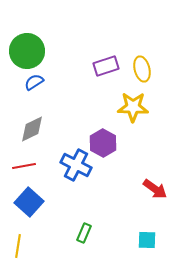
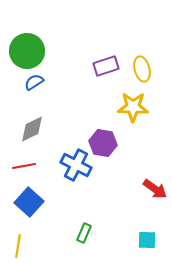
purple hexagon: rotated 20 degrees counterclockwise
